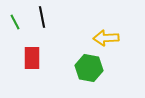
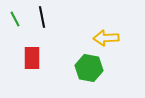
green line: moved 3 px up
